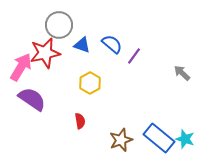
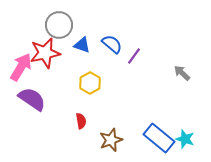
red semicircle: moved 1 px right
brown star: moved 10 px left
